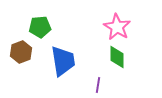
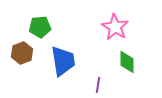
pink star: moved 2 px left
brown hexagon: moved 1 px right, 1 px down
green diamond: moved 10 px right, 5 px down
